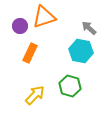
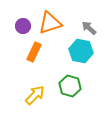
orange triangle: moved 6 px right, 6 px down
purple circle: moved 3 px right
orange rectangle: moved 4 px right, 1 px up
